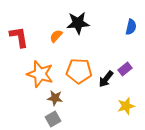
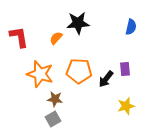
orange semicircle: moved 2 px down
purple rectangle: rotated 56 degrees counterclockwise
brown star: moved 1 px down
